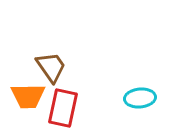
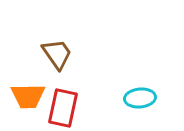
brown trapezoid: moved 6 px right, 13 px up
